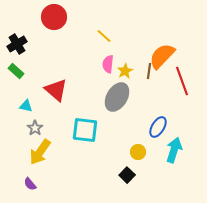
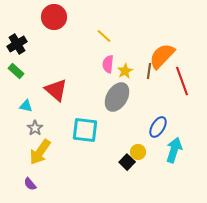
black square: moved 13 px up
